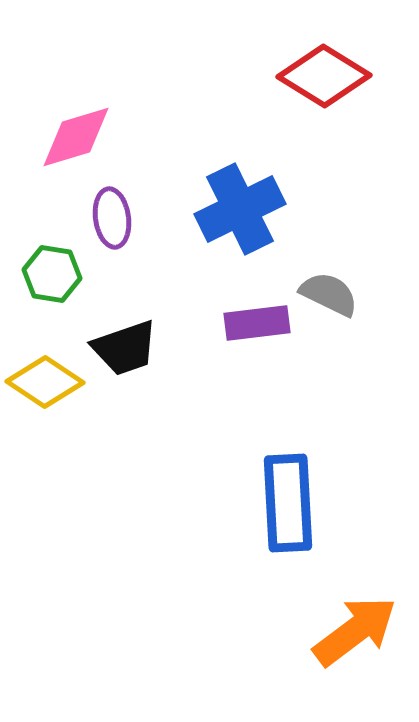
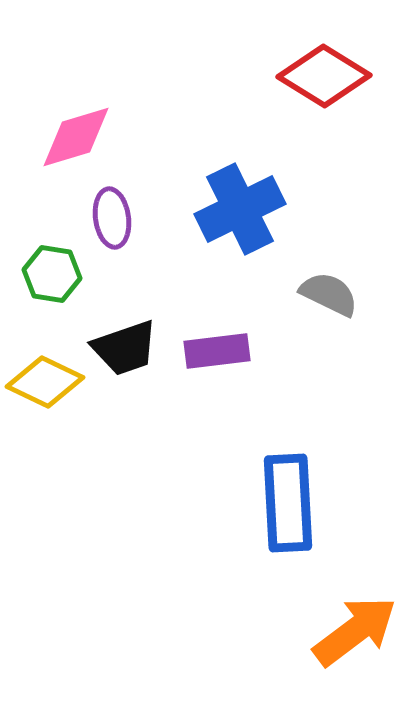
purple rectangle: moved 40 px left, 28 px down
yellow diamond: rotated 8 degrees counterclockwise
